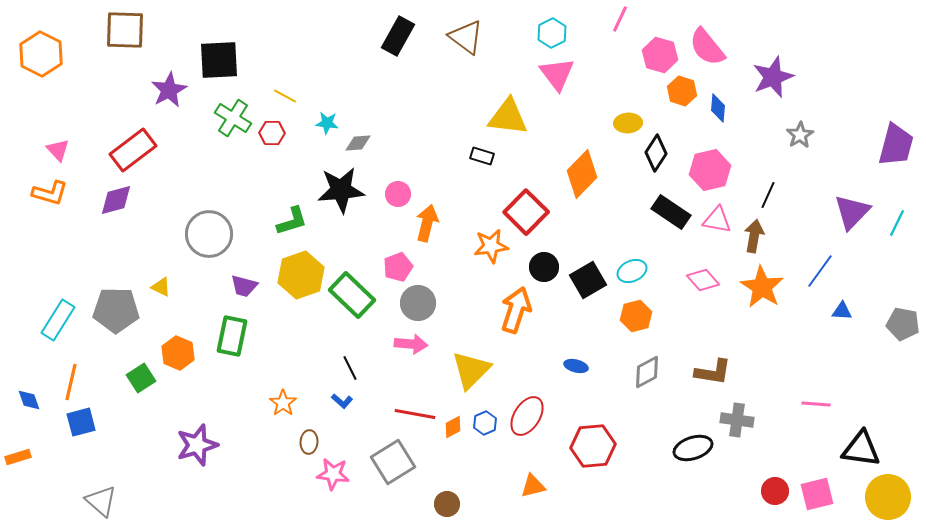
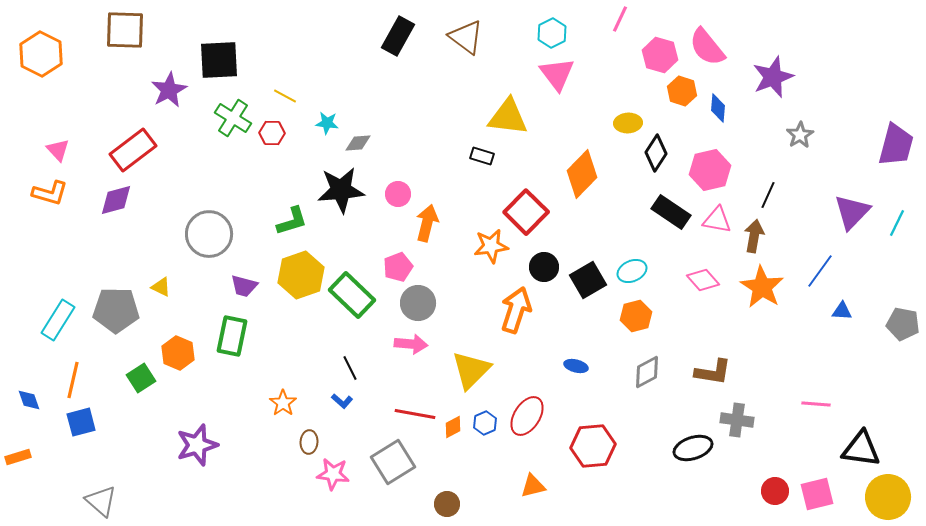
orange line at (71, 382): moved 2 px right, 2 px up
